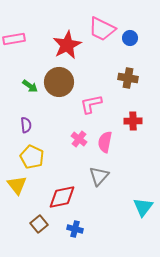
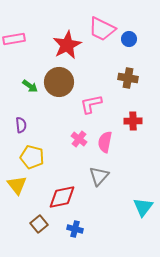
blue circle: moved 1 px left, 1 px down
purple semicircle: moved 5 px left
yellow pentagon: rotated 10 degrees counterclockwise
